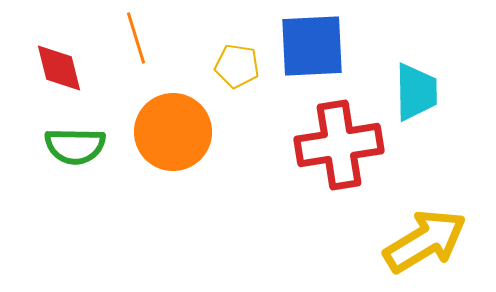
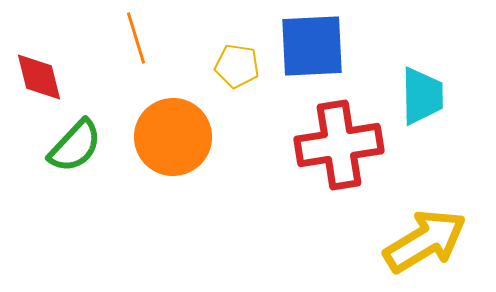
red diamond: moved 20 px left, 9 px down
cyan trapezoid: moved 6 px right, 4 px down
orange circle: moved 5 px down
green semicircle: rotated 48 degrees counterclockwise
